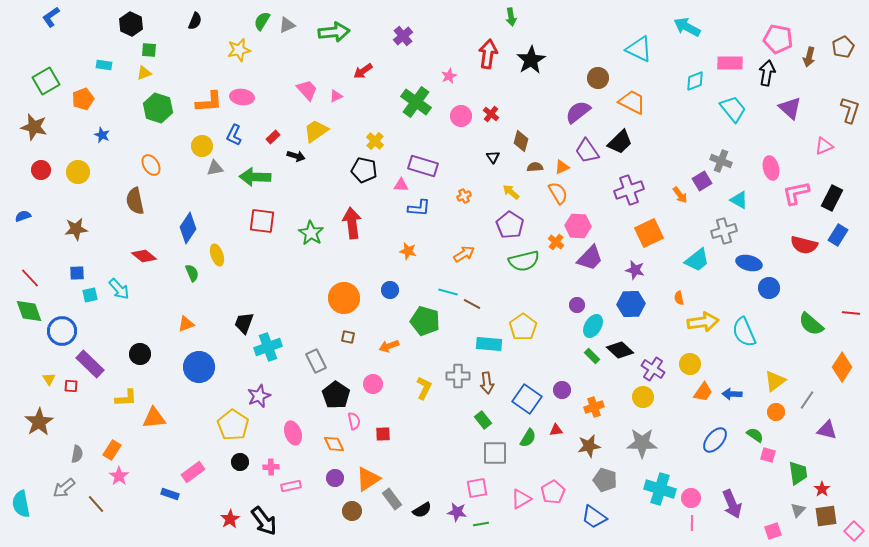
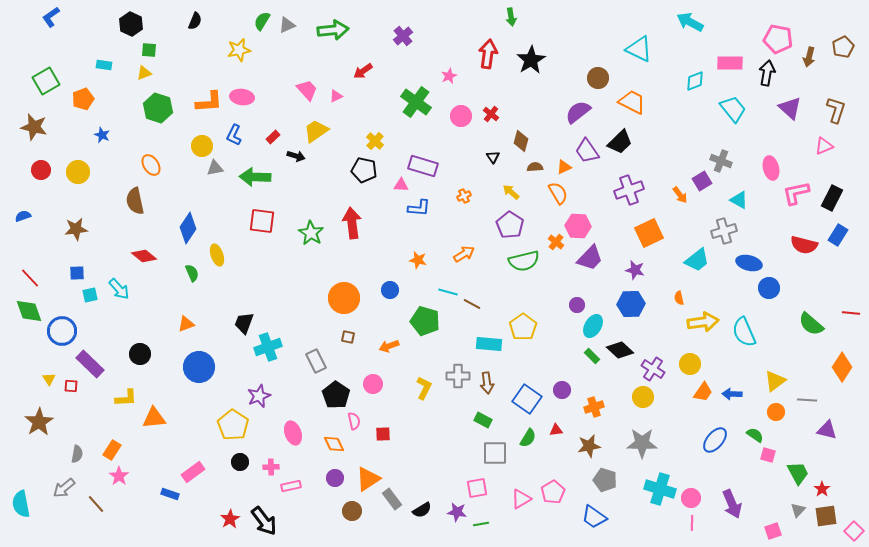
cyan arrow at (687, 27): moved 3 px right, 5 px up
green arrow at (334, 32): moved 1 px left, 2 px up
brown L-shape at (850, 110): moved 14 px left
orange triangle at (562, 167): moved 2 px right
orange star at (408, 251): moved 10 px right, 9 px down
gray line at (807, 400): rotated 60 degrees clockwise
green rectangle at (483, 420): rotated 24 degrees counterclockwise
green trapezoid at (798, 473): rotated 20 degrees counterclockwise
